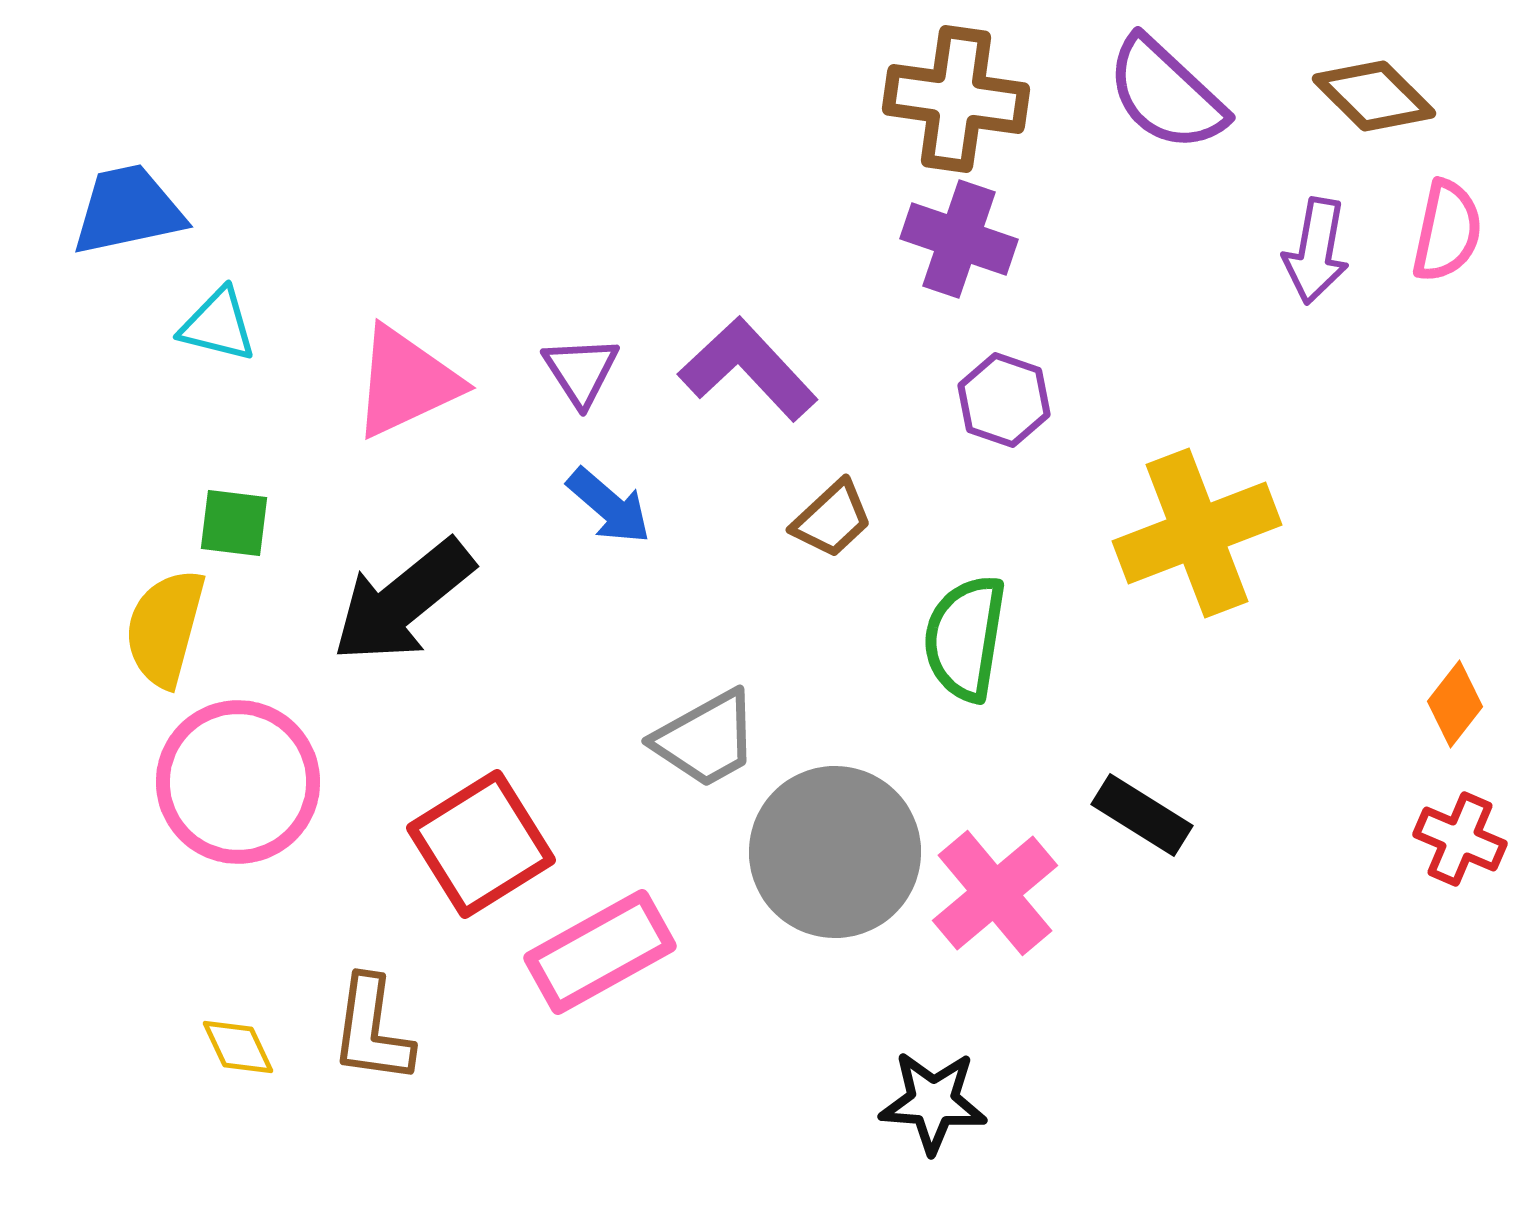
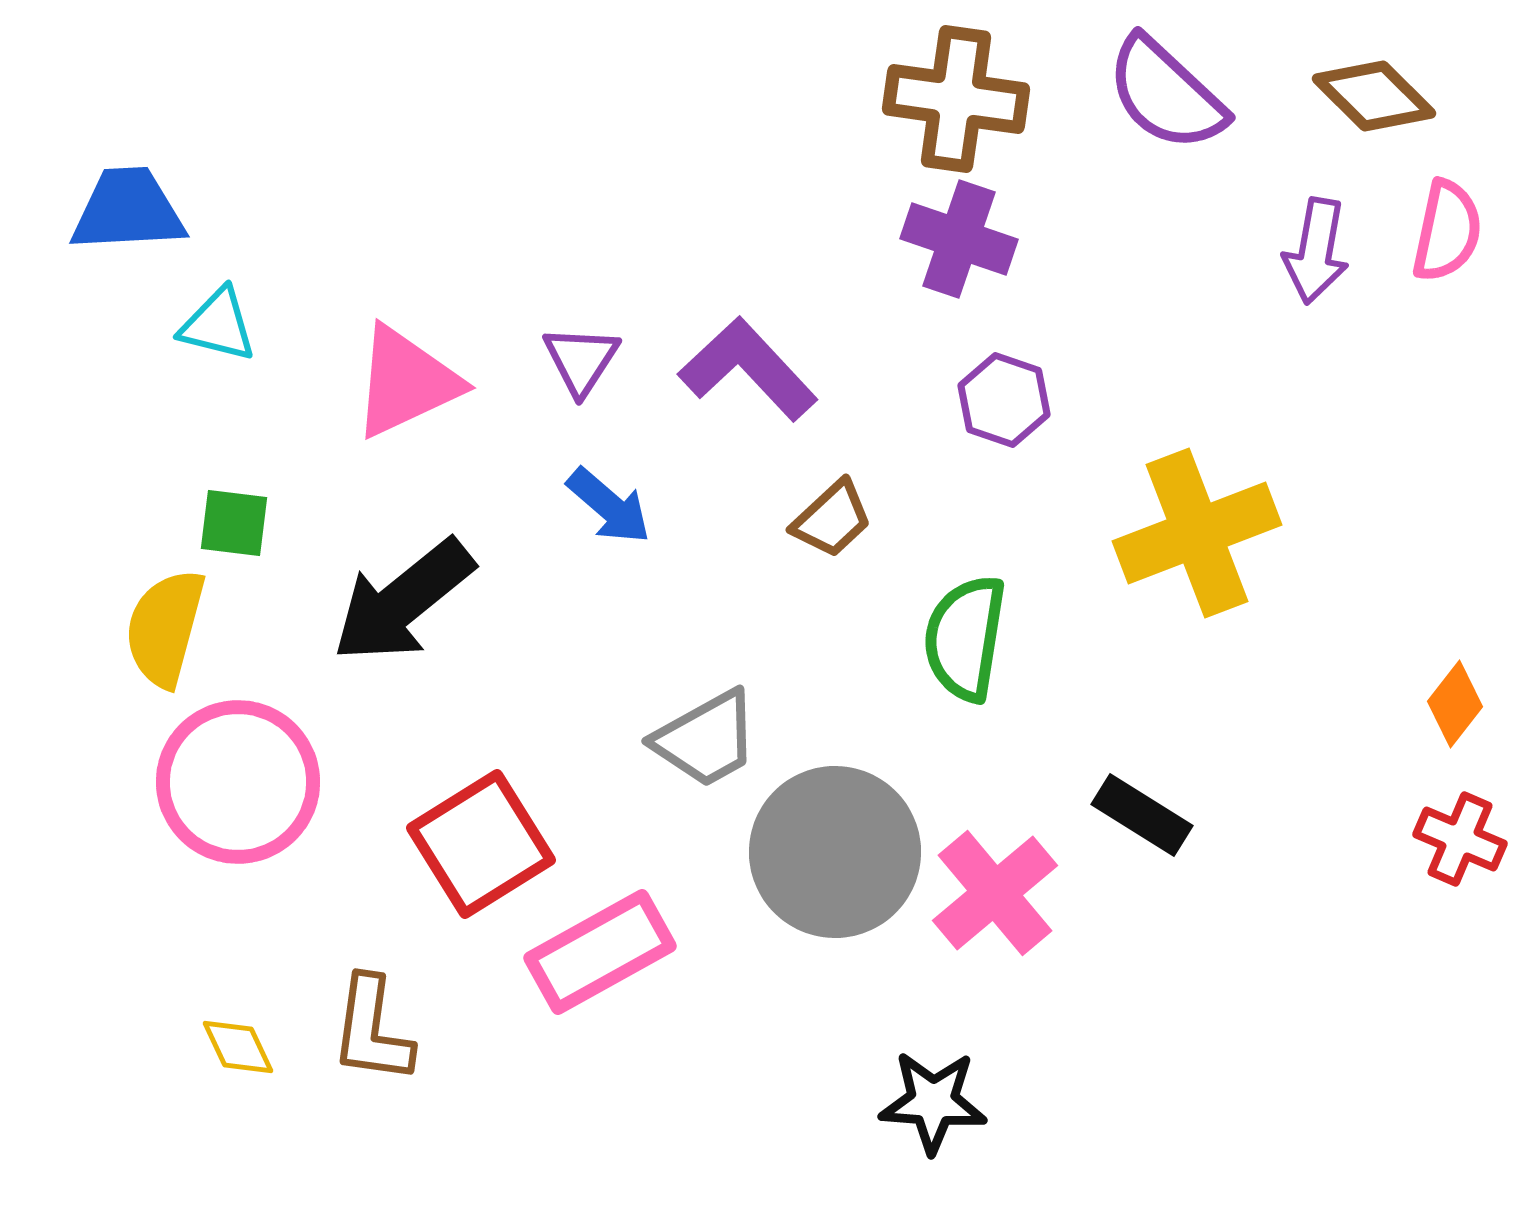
blue trapezoid: rotated 9 degrees clockwise
purple triangle: moved 11 px up; rotated 6 degrees clockwise
